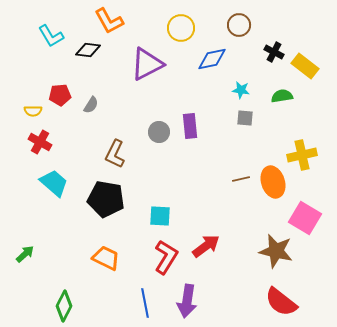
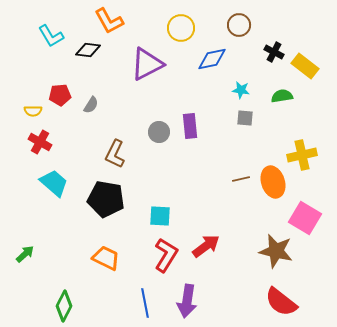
red L-shape: moved 2 px up
